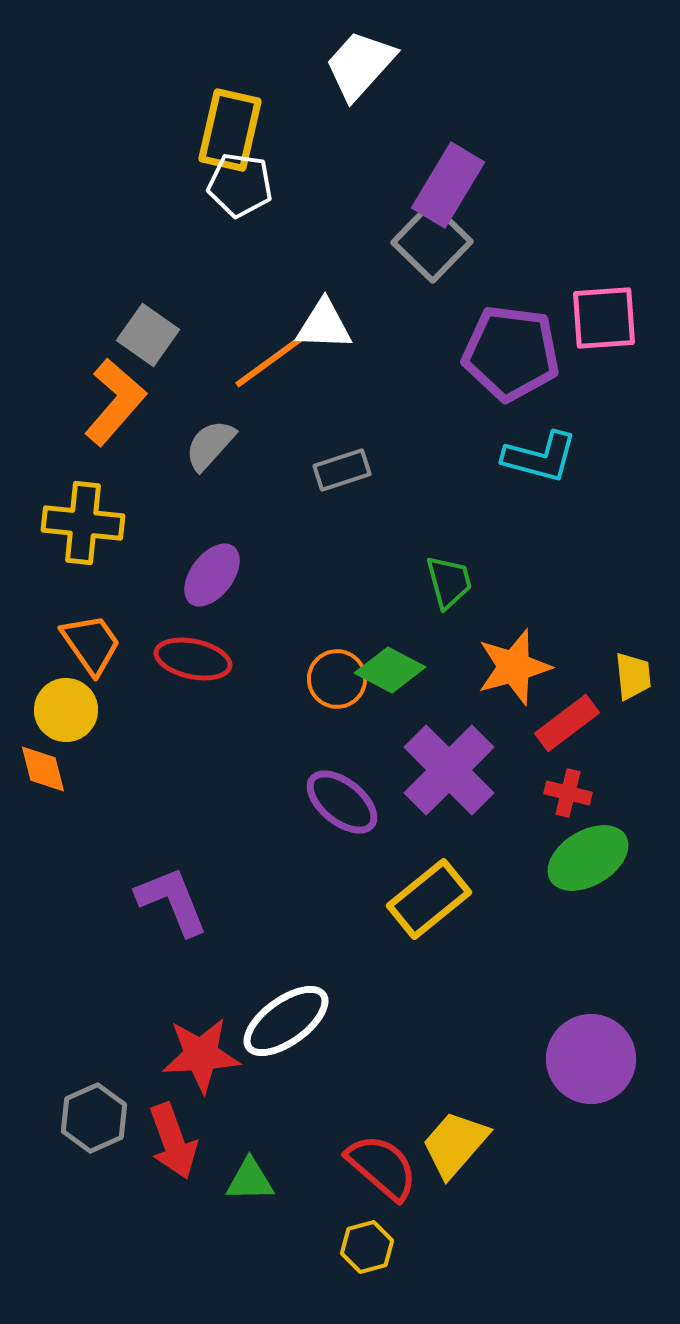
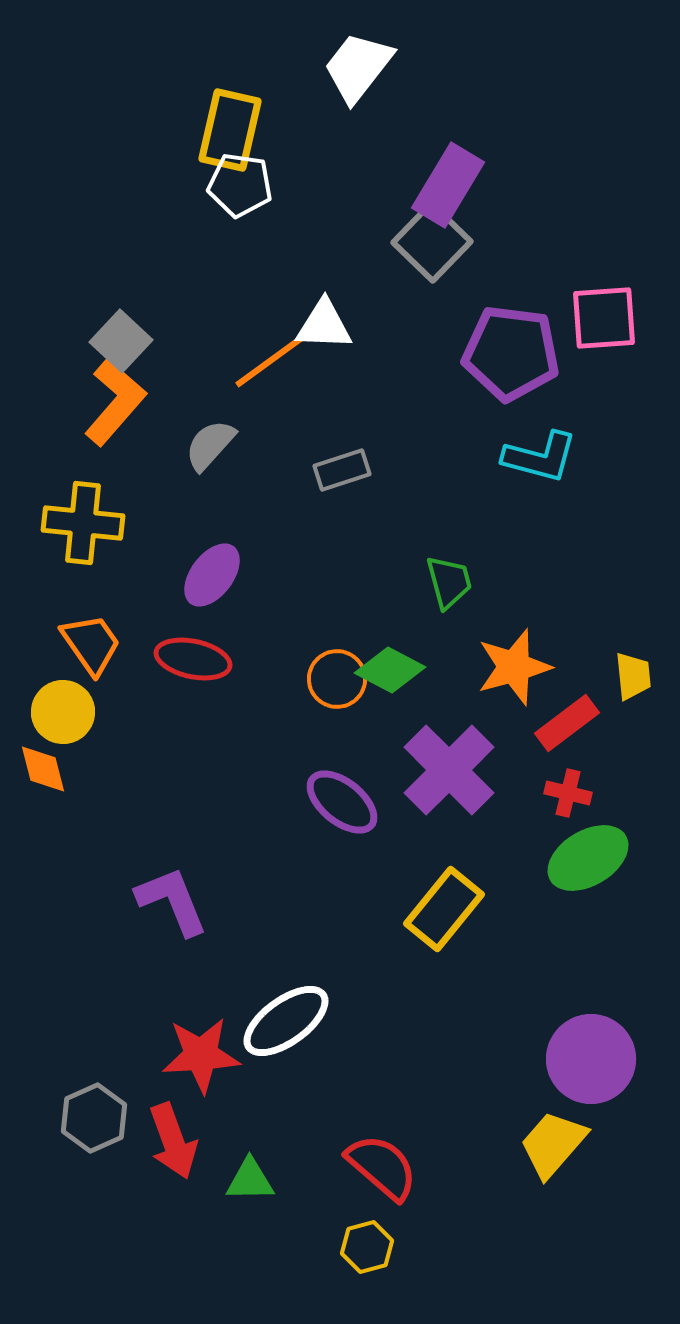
white trapezoid at (360, 65): moved 2 px left, 2 px down; rotated 4 degrees counterclockwise
gray square at (148, 335): moved 27 px left, 6 px down; rotated 8 degrees clockwise
yellow circle at (66, 710): moved 3 px left, 2 px down
yellow rectangle at (429, 899): moved 15 px right, 10 px down; rotated 12 degrees counterclockwise
yellow trapezoid at (455, 1144): moved 98 px right
